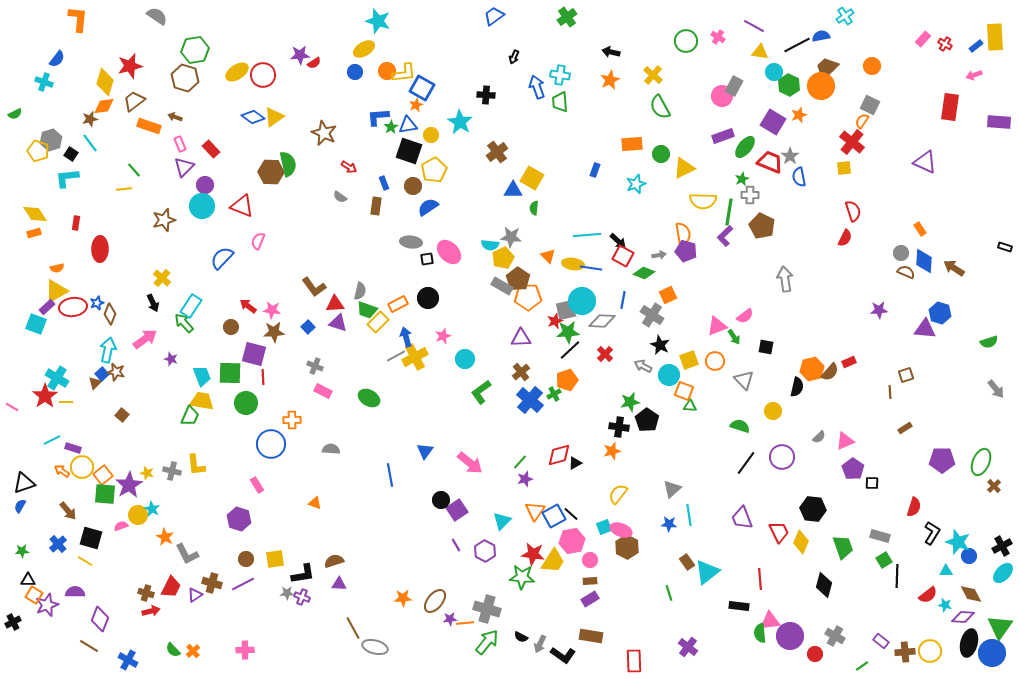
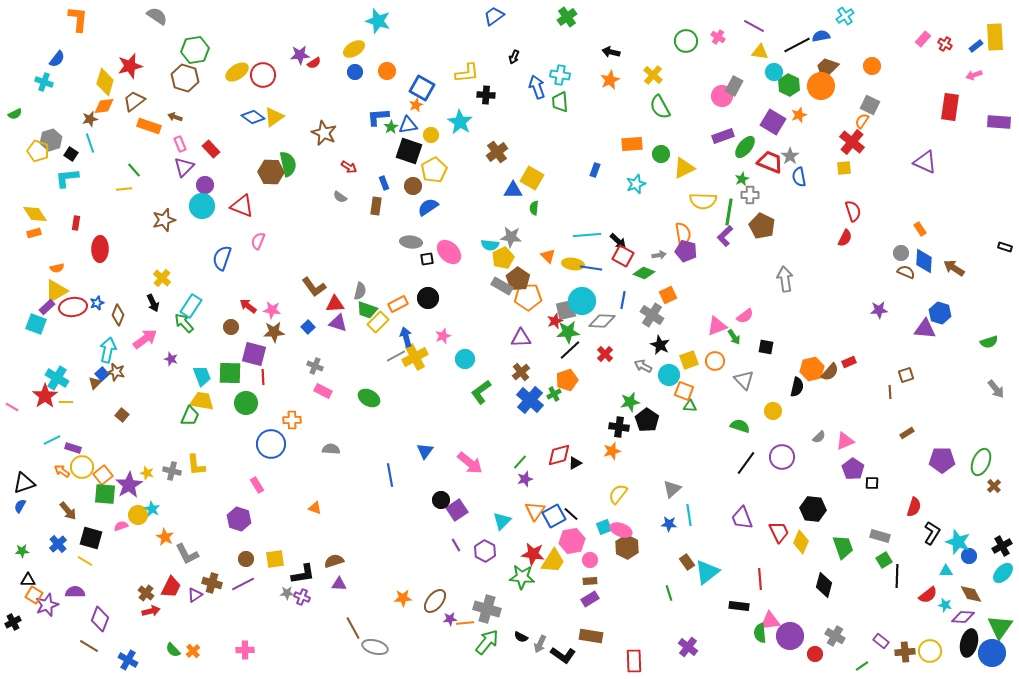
yellow ellipse at (364, 49): moved 10 px left
yellow L-shape at (404, 73): moved 63 px right
cyan line at (90, 143): rotated 18 degrees clockwise
blue semicircle at (222, 258): rotated 25 degrees counterclockwise
brown diamond at (110, 314): moved 8 px right, 1 px down
brown rectangle at (905, 428): moved 2 px right, 5 px down
orange triangle at (315, 503): moved 5 px down
brown cross at (146, 593): rotated 21 degrees clockwise
